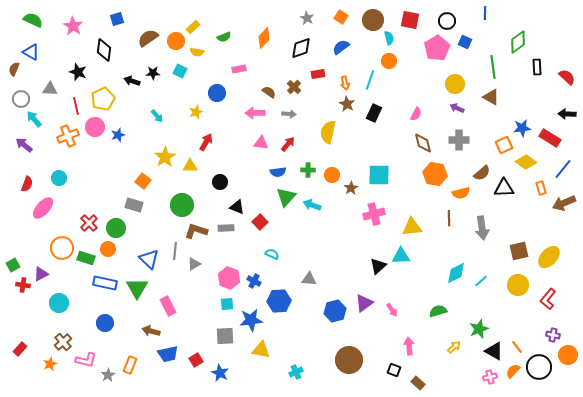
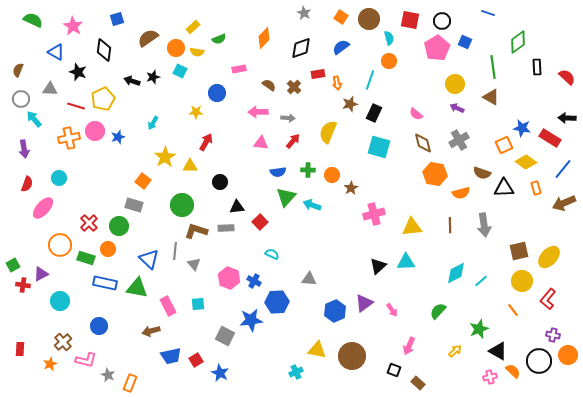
blue line at (485, 13): moved 3 px right; rotated 72 degrees counterclockwise
gray star at (307, 18): moved 3 px left, 5 px up
brown circle at (373, 20): moved 4 px left, 1 px up
black circle at (447, 21): moved 5 px left
green semicircle at (224, 37): moved 5 px left, 2 px down
orange circle at (176, 41): moved 7 px down
blue triangle at (31, 52): moved 25 px right
brown semicircle at (14, 69): moved 4 px right, 1 px down
black star at (153, 73): moved 4 px down; rotated 16 degrees counterclockwise
orange arrow at (345, 83): moved 8 px left
brown semicircle at (269, 92): moved 7 px up
brown star at (347, 104): moved 3 px right; rotated 28 degrees clockwise
red line at (76, 106): rotated 60 degrees counterclockwise
yellow star at (196, 112): rotated 24 degrees clockwise
pink arrow at (255, 113): moved 3 px right, 1 px up
gray arrow at (289, 114): moved 1 px left, 4 px down
pink semicircle at (416, 114): rotated 104 degrees clockwise
black arrow at (567, 114): moved 4 px down
cyan arrow at (157, 116): moved 4 px left, 7 px down; rotated 72 degrees clockwise
pink circle at (95, 127): moved 4 px down
blue star at (522, 128): rotated 18 degrees clockwise
yellow semicircle at (328, 132): rotated 10 degrees clockwise
blue star at (118, 135): moved 2 px down
orange cross at (68, 136): moved 1 px right, 2 px down; rotated 10 degrees clockwise
gray cross at (459, 140): rotated 30 degrees counterclockwise
red arrow at (288, 144): moved 5 px right, 3 px up
purple arrow at (24, 145): moved 4 px down; rotated 138 degrees counterclockwise
brown semicircle at (482, 173): rotated 60 degrees clockwise
cyan square at (379, 175): moved 28 px up; rotated 15 degrees clockwise
orange rectangle at (541, 188): moved 5 px left
black triangle at (237, 207): rotated 28 degrees counterclockwise
brown line at (449, 218): moved 1 px right, 7 px down
green circle at (116, 228): moved 3 px right, 2 px up
gray arrow at (482, 228): moved 2 px right, 3 px up
orange circle at (62, 248): moved 2 px left, 3 px up
cyan triangle at (401, 256): moved 5 px right, 6 px down
gray triangle at (194, 264): rotated 40 degrees counterclockwise
yellow circle at (518, 285): moved 4 px right, 4 px up
green triangle at (137, 288): rotated 50 degrees counterclockwise
blue hexagon at (279, 301): moved 2 px left, 1 px down
cyan circle at (59, 303): moved 1 px right, 2 px up
cyan square at (227, 304): moved 29 px left
blue hexagon at (335, 311): rotated 10 degrees counterclockwise
green semicircle at (438, 311): rotated 30 degrees counterclockwise
blue circle at (105, 323): moved 6 px left, 3 px down
brown arrow at (151, 331): rotated 30 degrees counterclockwise
gray square at (225, 336): rotated 30 degrees clockwise
pink arrow at (409, 346): rotated 150 degrees counterclockwise
yellow arrow at (454, 347): moved 1 px right, 4 px down
orange line at (517, 347): moved 4 px left, 37 px up
red rectangle at (20, 349): rotated 40 degrees counterclockwise
yellow triangle at (261, 350): moved 56 px right
black triangle at (494, 351): moved 4 px right
blue trapezoid at (168, 354): moved 3 px right, 2 px down
brown circle at (349, 360): moved 3 px right, 4 px up
orange rectangle at (130, 365): moved 18 px down
black circle at (539, 367): moved 6 px up
orange semicircle at (513, 371): rotated 91 degrees clockwise
gray star at (108, 375): rotated 16 degrees counterclockwise
